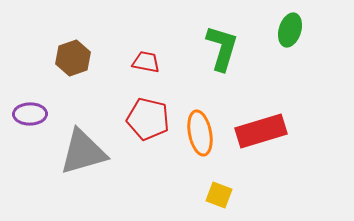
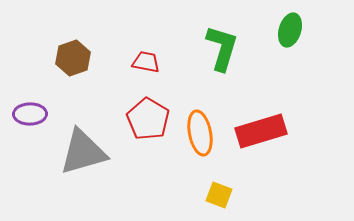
red pentagon: rotated 18 degrees clockwise
